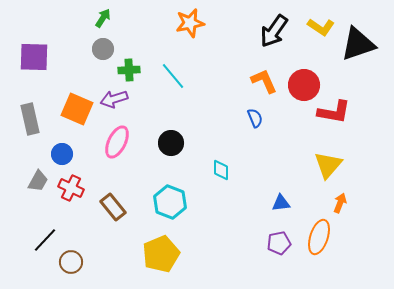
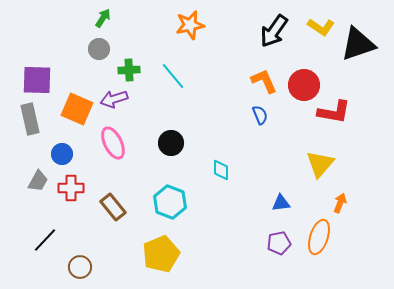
orange star: moved 2 px down
gray circle: moved 4 px left
purple square: moved 3 px right, 23 px down
blue semicircle: moved 5 px right, 3 px up
pink ellipse: moved 4 px left, 1 px down; rotated 52 degrees counterclockwise
yellow triangle: moved 8 px left, 1 px up
red cross: rotated 25 degrees counterclockwise
brown circle: moved 9 px right, 5 px down
